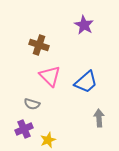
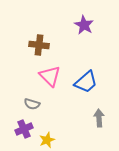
brown cross: rotated 12 degrees counterclockwise
yellow star: moved 1 px left
